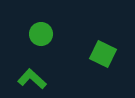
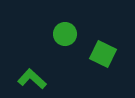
green circle: moved 24 px right
